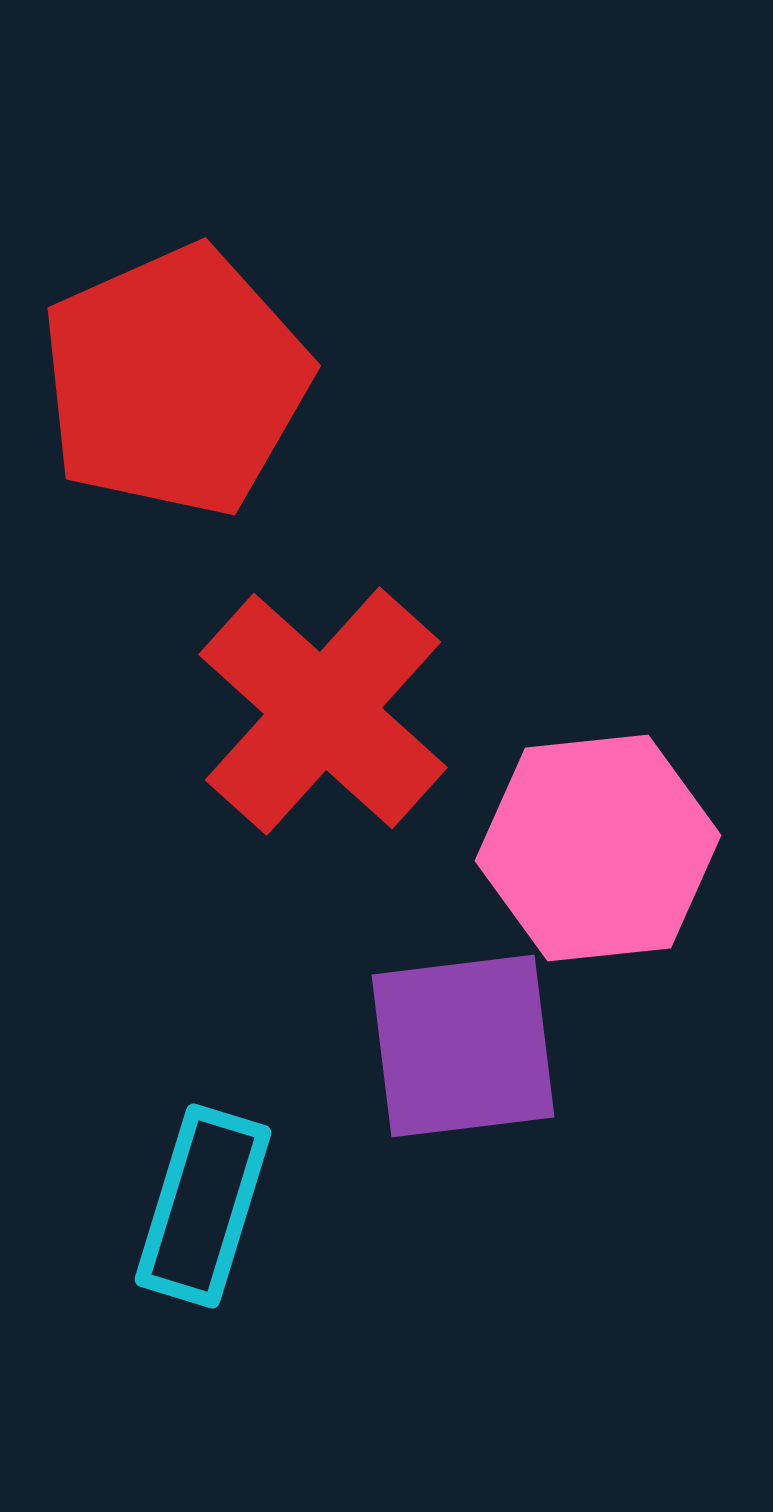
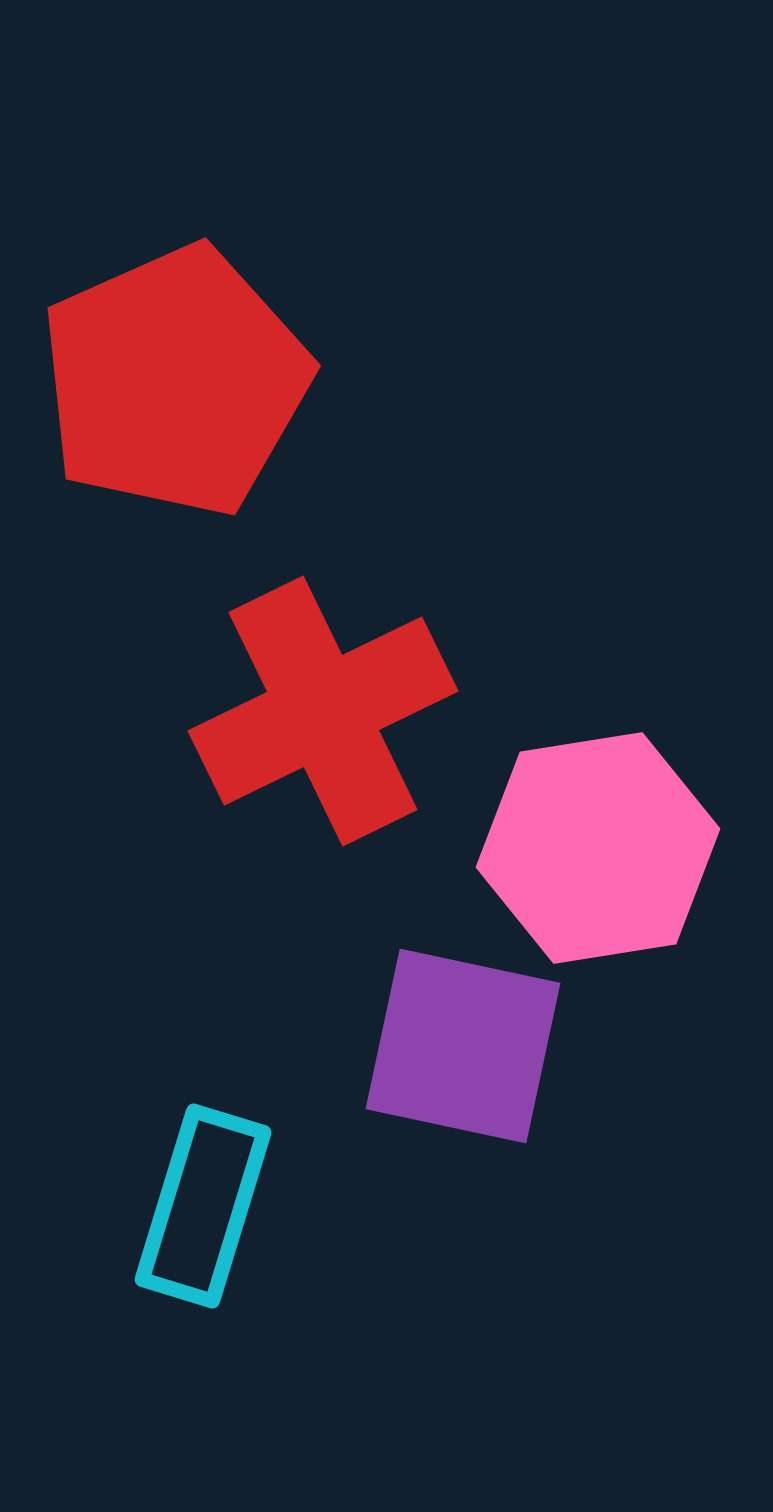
red cross: rotated 22 degrees clockwise
pink hexagon: rotated 3 degrees counterclockwise
purple square: rotated 19 degrees clockwise
